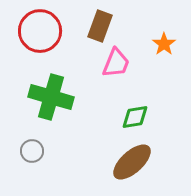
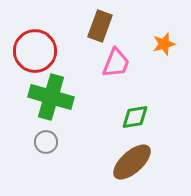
red circle: moved 5 px left, 20 px down
orange star: rotated 20 degrees clockwise
gray circle: moved 14 px right, 9 px up
